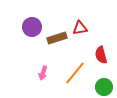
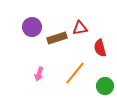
red semicircle: moved 1 px left, 7 px up
pink arrow: moved 4 px left, 1 px down
green circle: moved 1 px right, 1 px up
